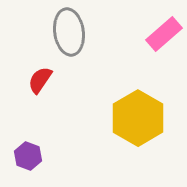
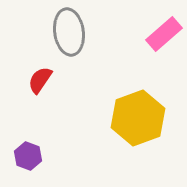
yellow hexagon: rotated 10 degrees clockwise
